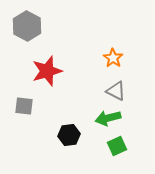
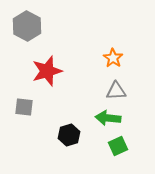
gray triangle: rotated 30 degrees counterclockwise
gray square: moved 1 px down
green arrow: rotated 20 degrees clockwise
black hexagon: rotated 10 degrees counterclockwise
green square: moved 1 px right
